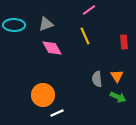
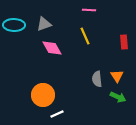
pink line: rotated 40 degrees clockwise
gray triangle: moved 2 px left
white line: moved 1 px down
